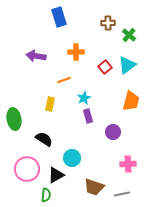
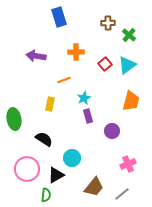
red square: moved 3 px up
purple circle: moved 1 px left, 1 px up
pink cross: rotated 21 degrees counterclockwise
brown trapezoid: rotated 70 degrees counterclockwise
gray line: rotated 28 degrees counterclockwise
